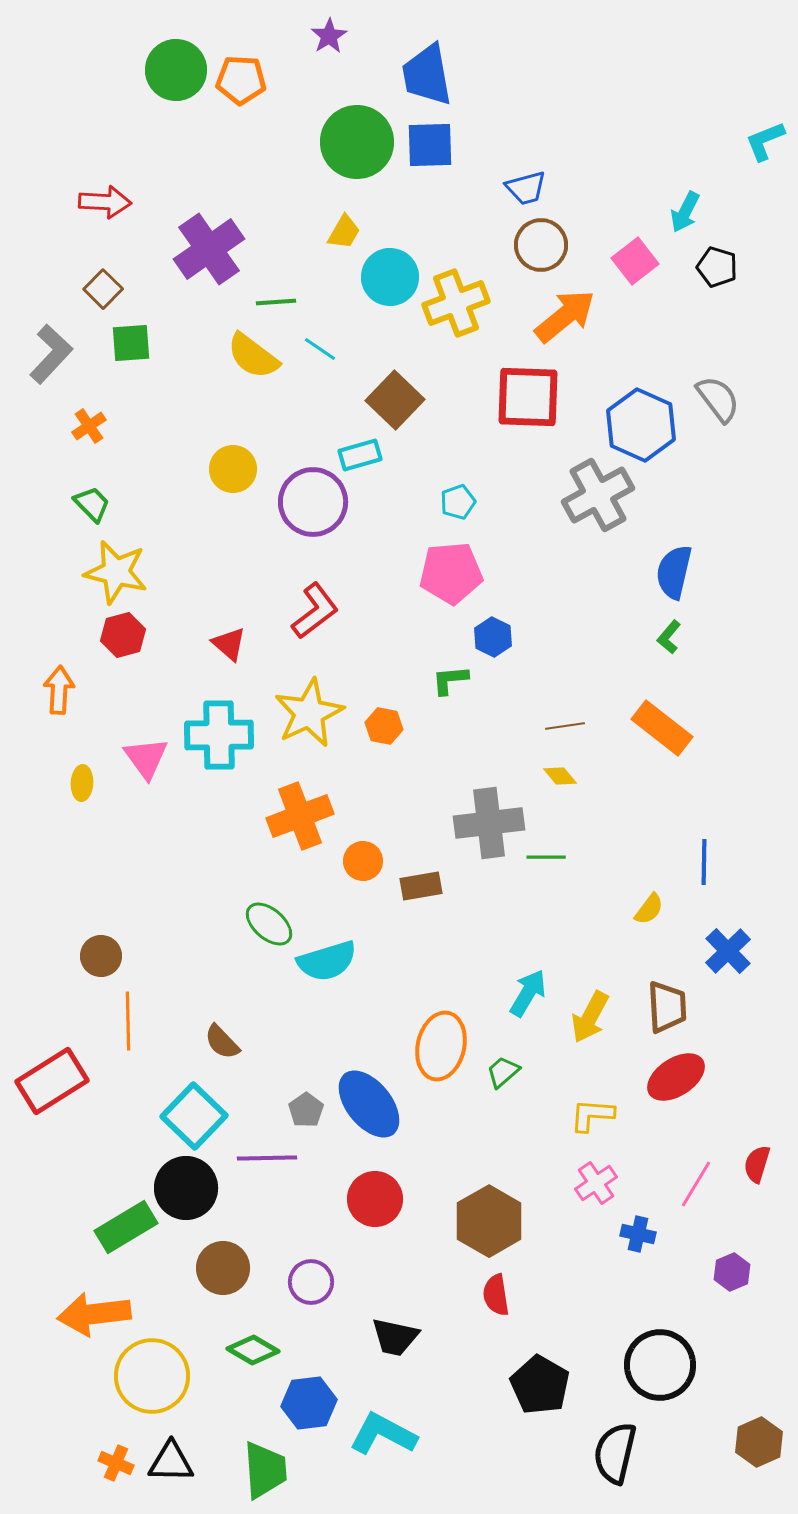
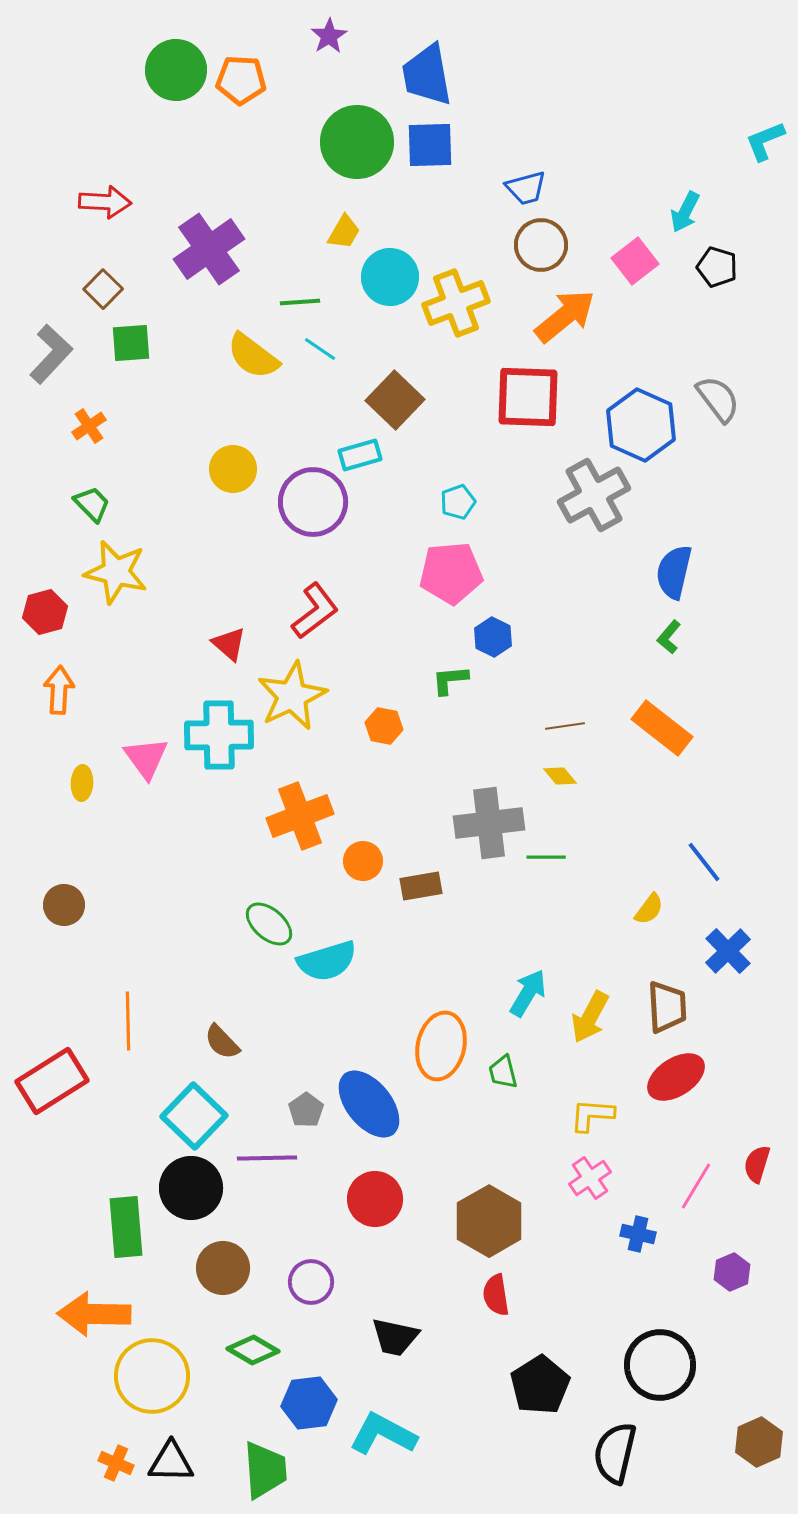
green line at (276, 302): moved 24 px right
gray cross at (598, 495): moved 4 px left
red hexagon at (123, 635): moved 78 px left, 23 px up
yellow star at (309, 713): moved 17 px left, 17 px up
blue line at (704, 862): rotated 39 degrees counterclockwise
brown circle at (101, 956): moved 37 px left, 51 px up
green trapezoid at (503, 1072): rotated 63 degrees counterclockwise
pink cross at (596, 1183): moved 6 px left, 5 px up
pink line at (696, 1184): moved 2 px down
black circle at (186, 1188): moved 5 px right
green rectangle at (126, 1227): rotated 64 degrees counterclockwise
orange arrow at (94, 1314): rotated 8 degrees clockwise
black pentagon at (540, 1385): rotated 10 degrees clockwise
